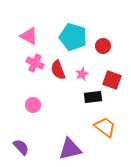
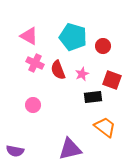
purple semicircle: moved 6 px left, 4 px down; rotated 144 degrees clockwise
